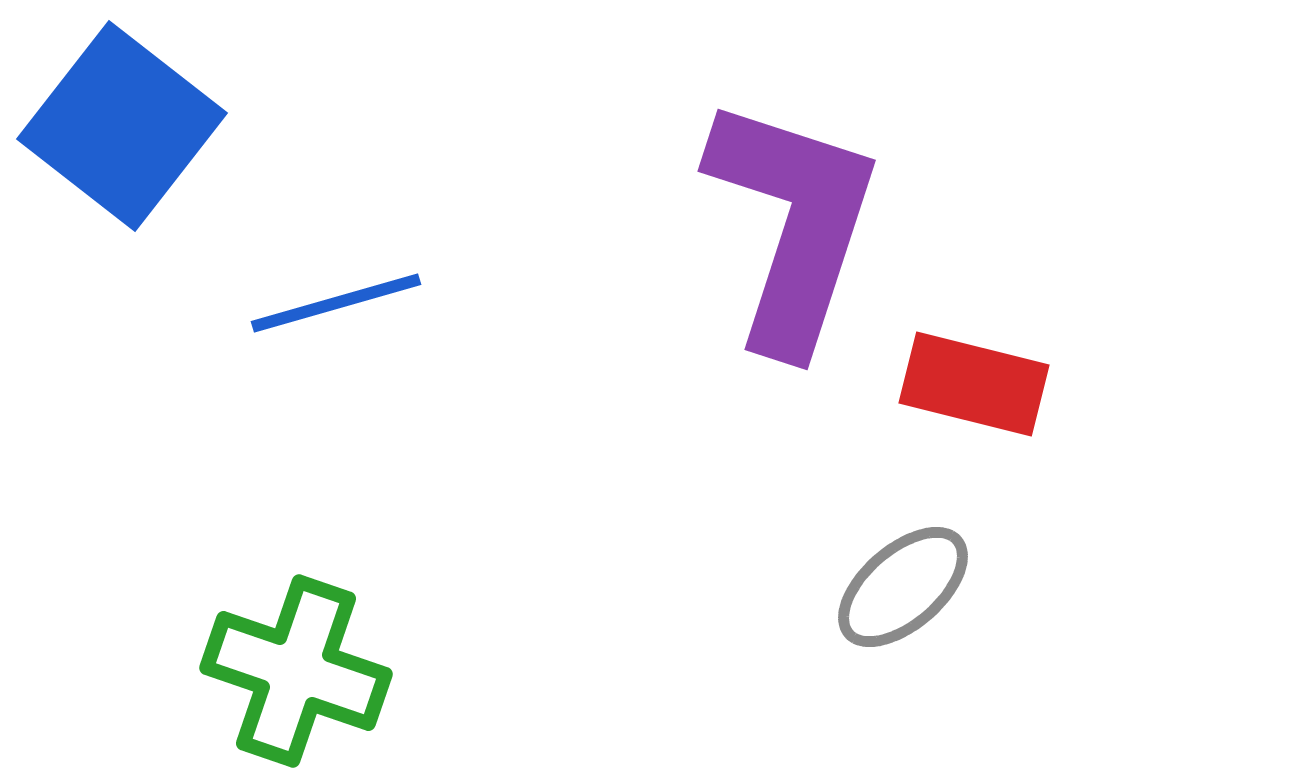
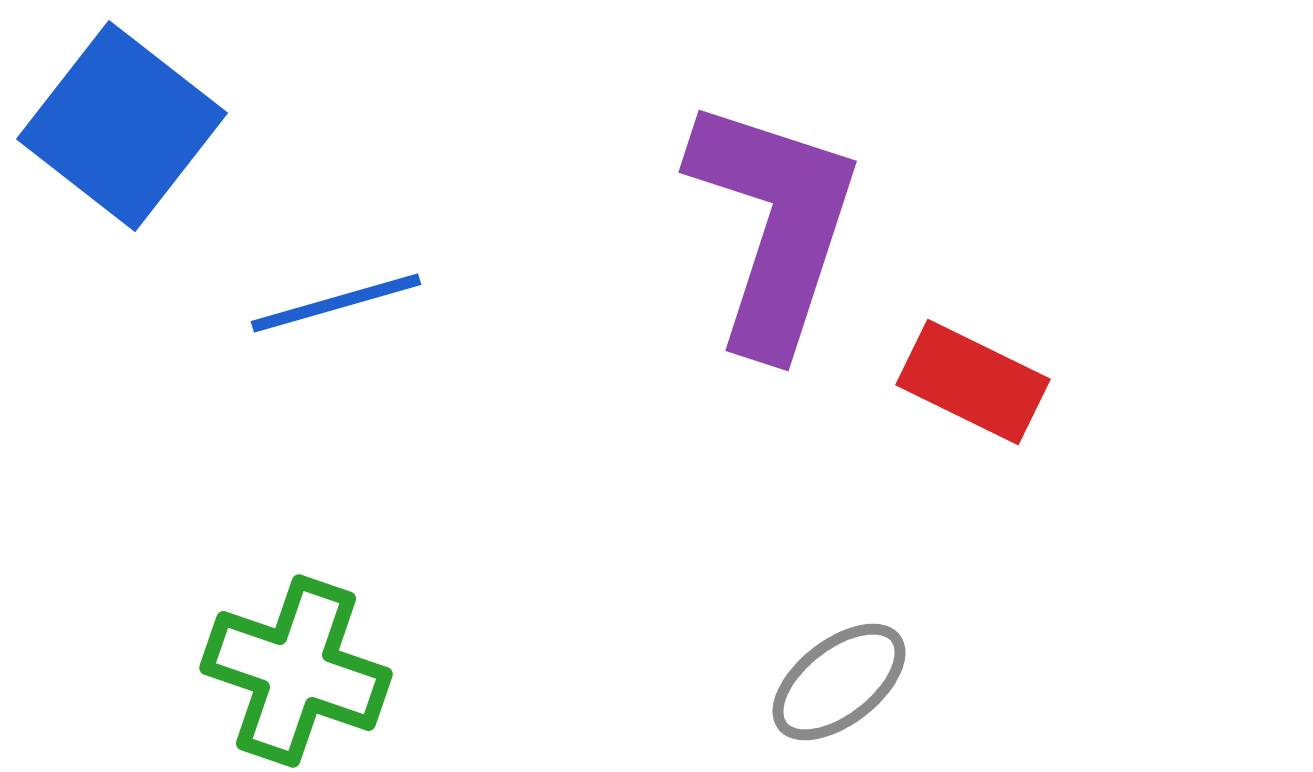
purple L-shape: moved 19 px left, 1 px down
red rectangle: moved 1 px left, 2 px up; rotated 12 degrees clockwise
gray ellipse: moved 64 px left, 95 px down; rotated 3 degrees clockwise
